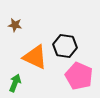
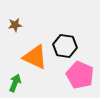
brown star: rotated 16 degrees counterclockwise
pink pentagon: moved 1 px right, 1 px up
